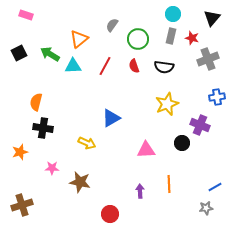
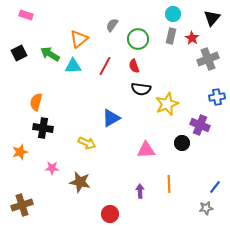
red star: rotated 16 degrees clockwise
black semicircle: moved 23 px left, 22 px down
blue line: rotated 24 degrees counterclockwise
